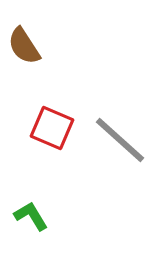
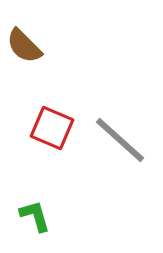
brown semicircle: rotated 12 degrees counterclockwise
green L-shape: moved 4 px right; rotated 15 degrees clockwise
